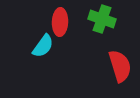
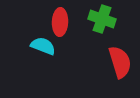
cyan semicircle: rotated 105 degrees counterclockwise
red semicircle: moved 4 px up
